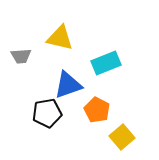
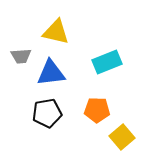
yellow triangle: moved 4 px left, 6 px up
cyan rectangle: moved 1 px right, 1 px up
blue triangle: moved 17 px left, 12 px up; rotated 12 degrees clockwise
orange pentagon: rotated 25 degrees counterclockwise
